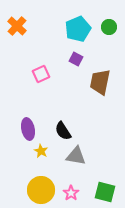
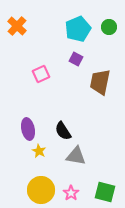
yellow star: moved 2 px left
